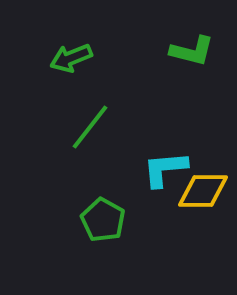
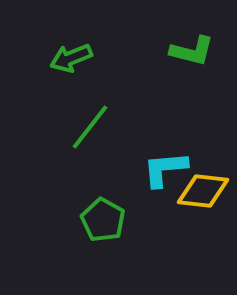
yellow diamond: rotated 6 degrees clockwise
